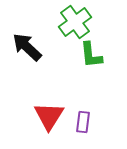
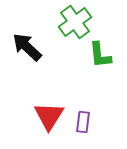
green L-shape: moved 9 px right
